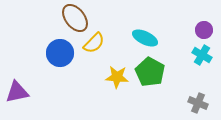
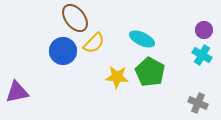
cyan ellipse: moved 3 px left, 1 px down
blue circle: moved 3 px right, 2 px up
